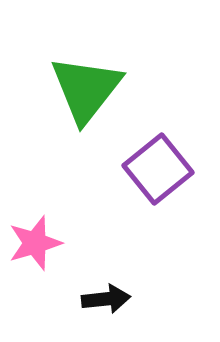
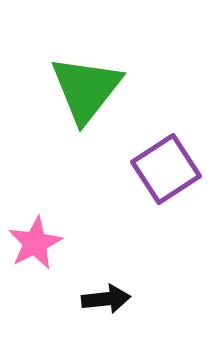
purple square: moved 8 px right; rotated 6 degrees clockwise
pink star: rotated 10 degrees counterclockwise
